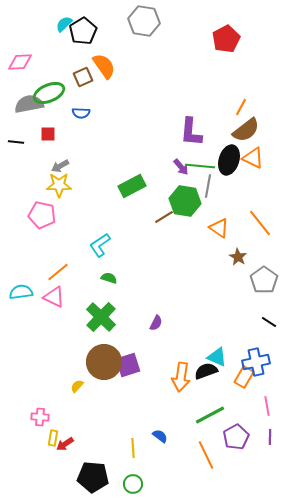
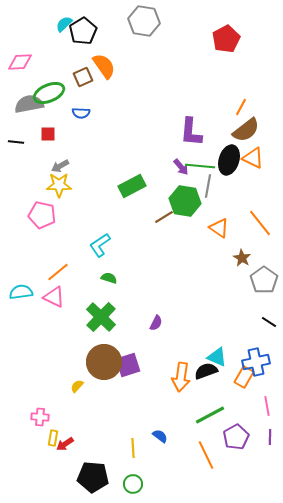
brown star at (238, 257): moved 4 px right, 1 px down
